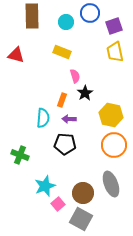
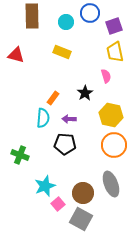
pink semicircle: moved 31 px right
orange rectangle: moved 9 px left, 2 px up; rotated 16 degrees clockwise
